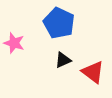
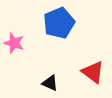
blue pentagon: rotated 24 degrees clockwise
black triangle: moved 13 px left, 23 px down; rotated 48 degrees clockwise
